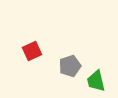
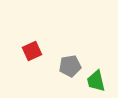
gray pentagon: rotated 10 degrees clockwise
